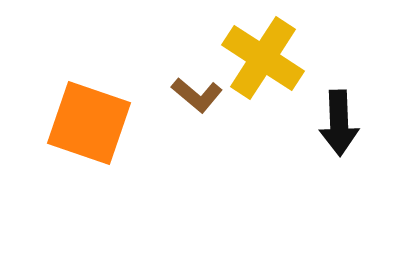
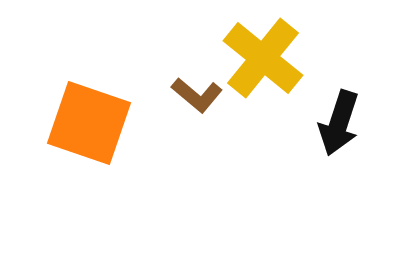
yellow cross: rotated 6 degrees clockwise
black arrow: rotated 20 degrees clockwise
